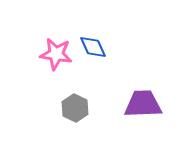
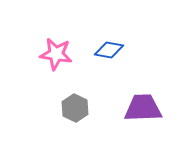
blue diamond: moved 16 px right, 3 px down; rotated 56 degrees counterclockwise
purple trapezoid: moved 4 px down
